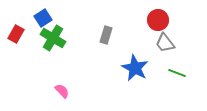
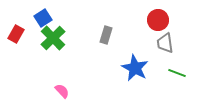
green cross: rotated 15 degrees clockwise
gray trapezoid: rotated 30 degrees clockwise
